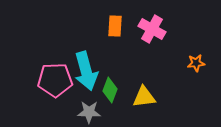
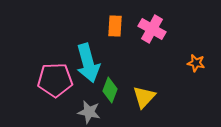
orange star: rotated 18 degrees clockwise
cyan arrow: moved 2 px right, 8 px up
yellow triangle: rotated 40 degrees counterclockwise
gray star: rotated 10 degrees clockwise
